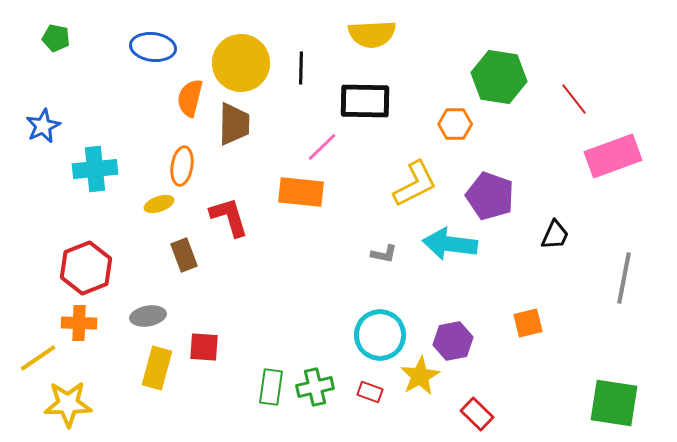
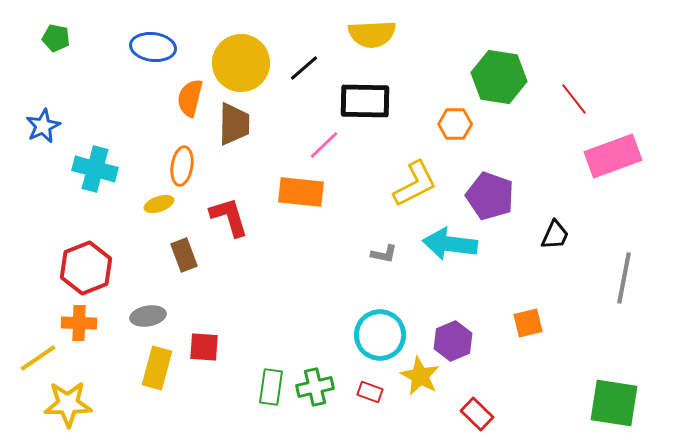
black line at (301, 68): moved 3 px right; rotated 48 degrees clockwise
pink line at (322, 147): moved 2 px right, 2 px up
cyan cross at (95, 169): rotated 21 degrees clockwise
purple hexagon at (453, 341): rotated 12 degrees counterclockwise
yellow star at (420, 376): rotated 15 degrees counterclockwise
